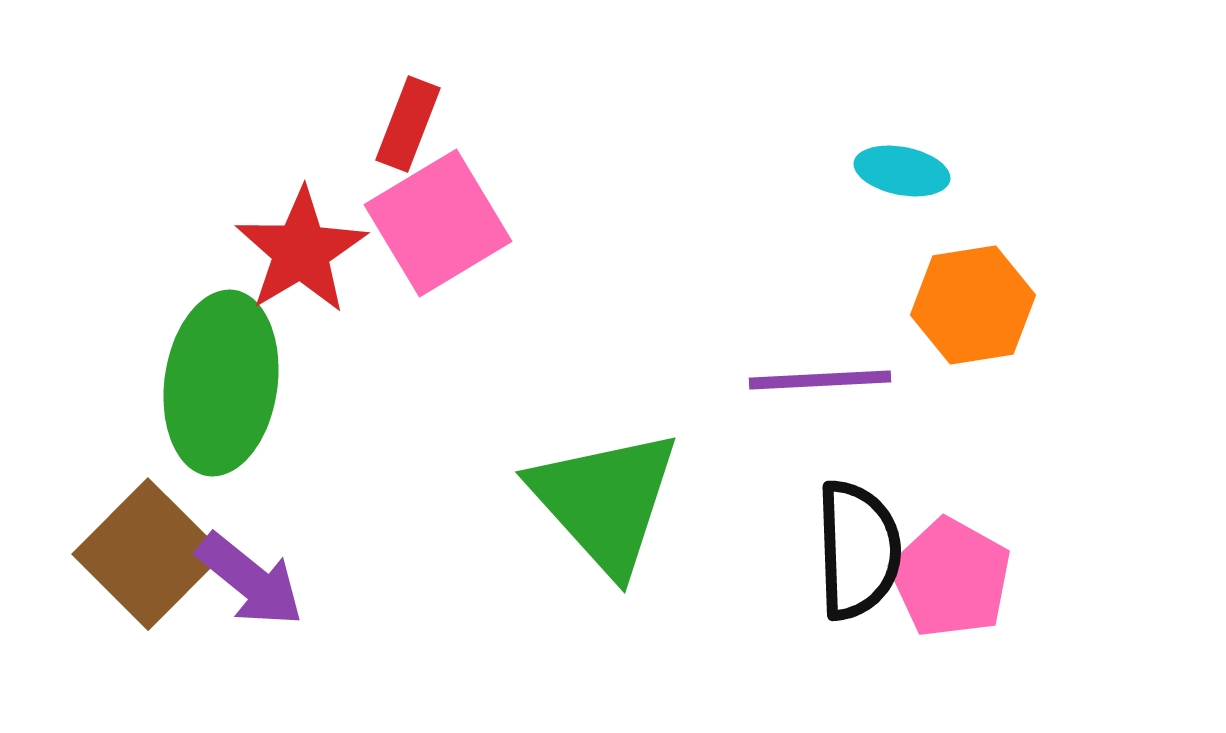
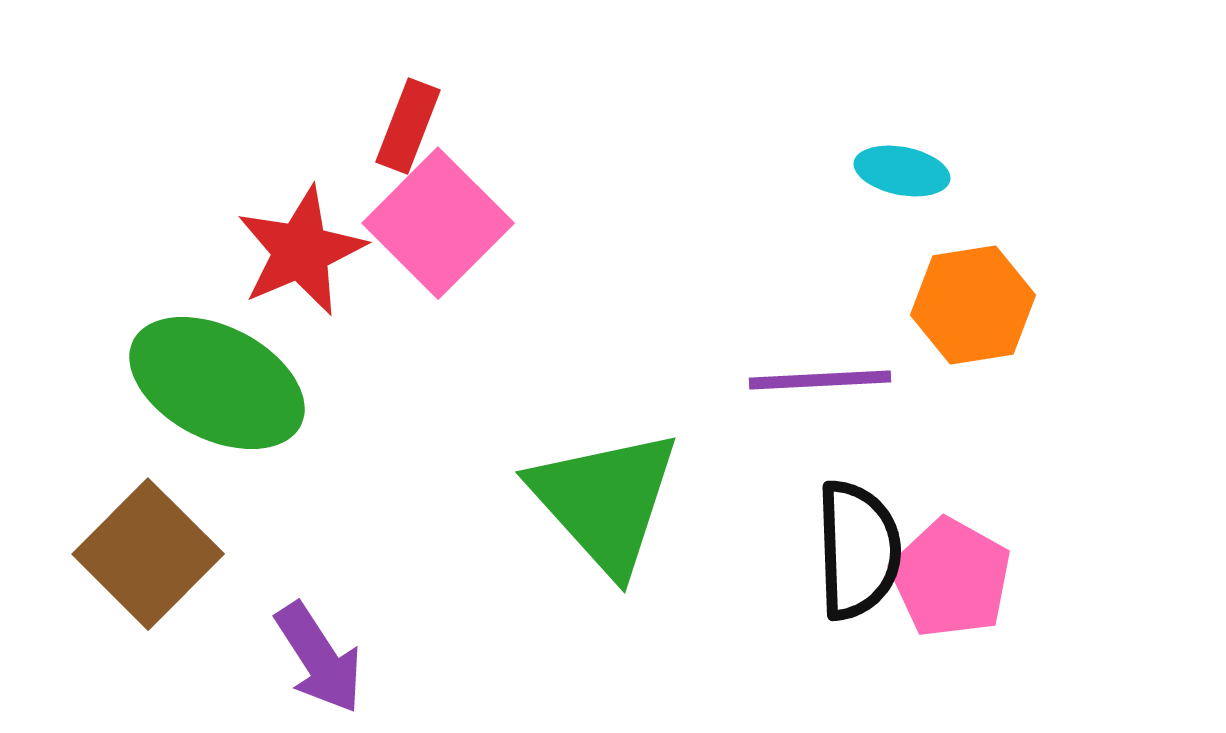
red rectangle: moved 2 px down
pink square: rotated 14 degrees counterclockwise
red star: rotated 8 degrees clockwise
green ellipse: moved 4 px left; rotated 71 degrees counterclockwise
purple arrow: moved 69 px right, 78 px down; rotated 18 degrees clockwise
